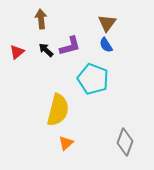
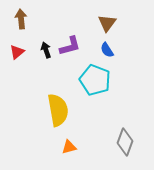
brown arrow: moved 20 px left
blue semicircle: moved 1 px right, 5 px down
black arrow: rotated 28 degrees clockwise
cyan pentagon: moved 2 px right, 1 px down
yellow semicircle: rotated 24 degrees counterclockwise
orange triangle: moved 3 px right, 4 px down; rotated 28 degrees clockwise
